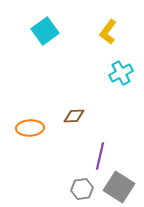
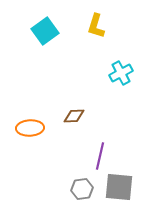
yellow L-shape: moved 12 px left, 6 px up; rotated 20 degrees counterclockwise
gray square: rotated 28 degrees counterclockwise
